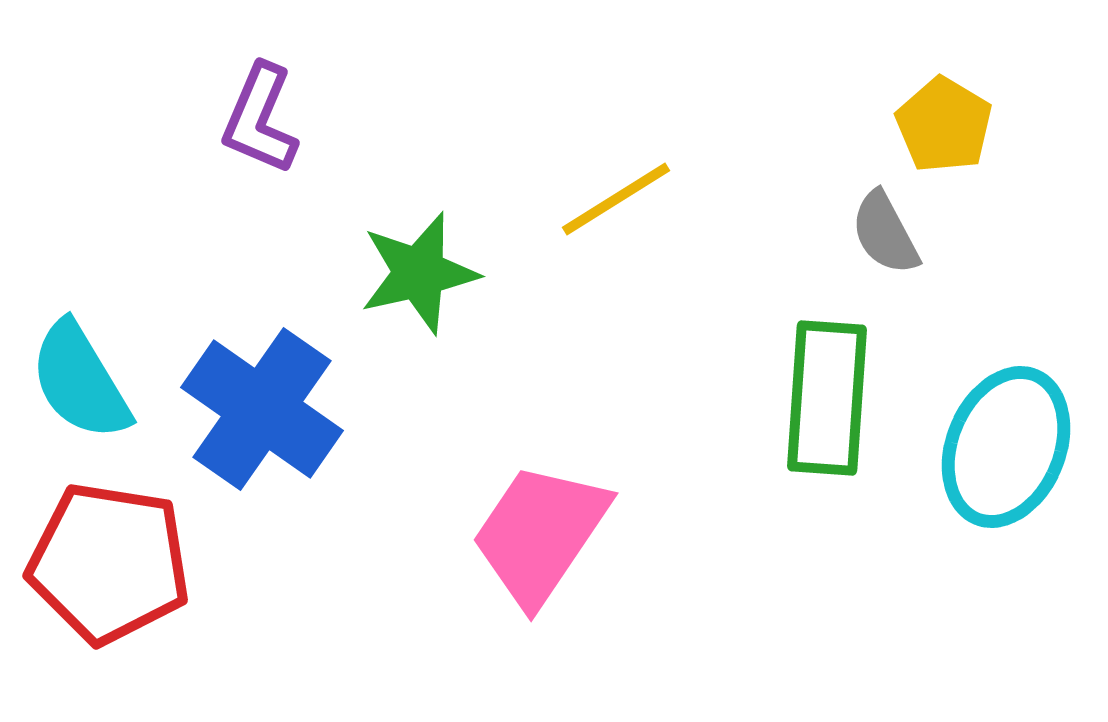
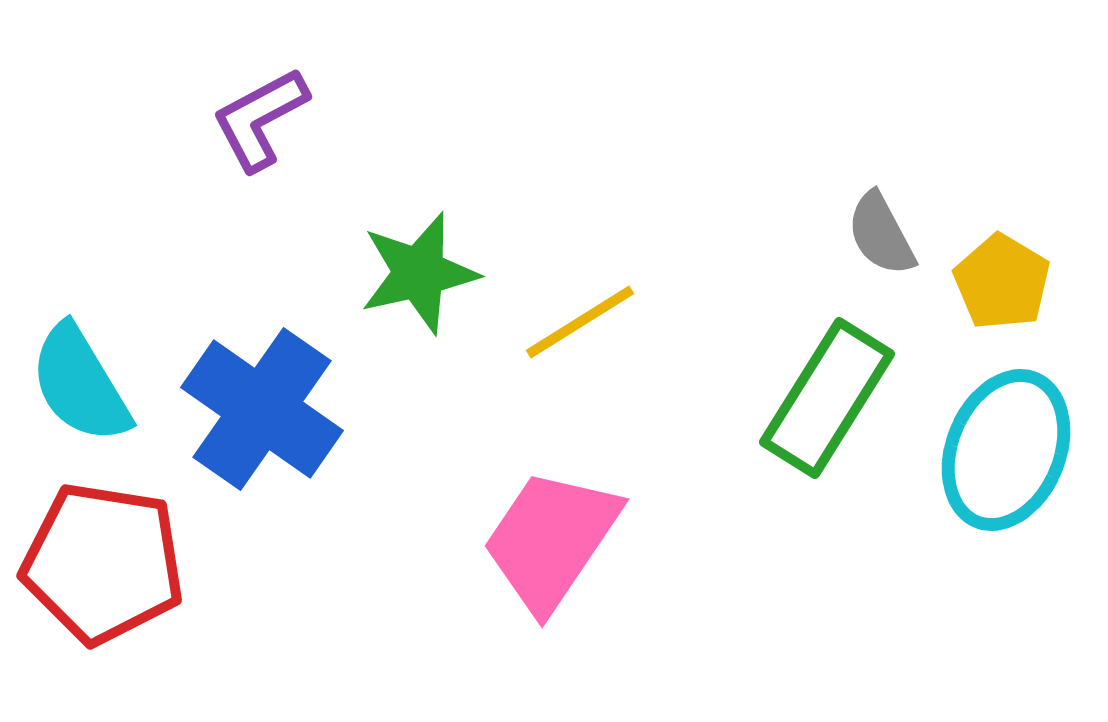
purple L-shape: rotated 39 degrees clockwise
yellow pentagon: moved 58 px right, 157 px down
yellow line: moved 36 px left, 123 px down
gray semicircle: moved 4 px left, 1 px down
cyan semicircle: moved 3 px down
green rectangle: rotated 28 degrees clockwise
cyan ellipse: moved 3 px down
pink trapezoid: moved 11 px right, 6 px down
red pentagon: moved 6 px left
